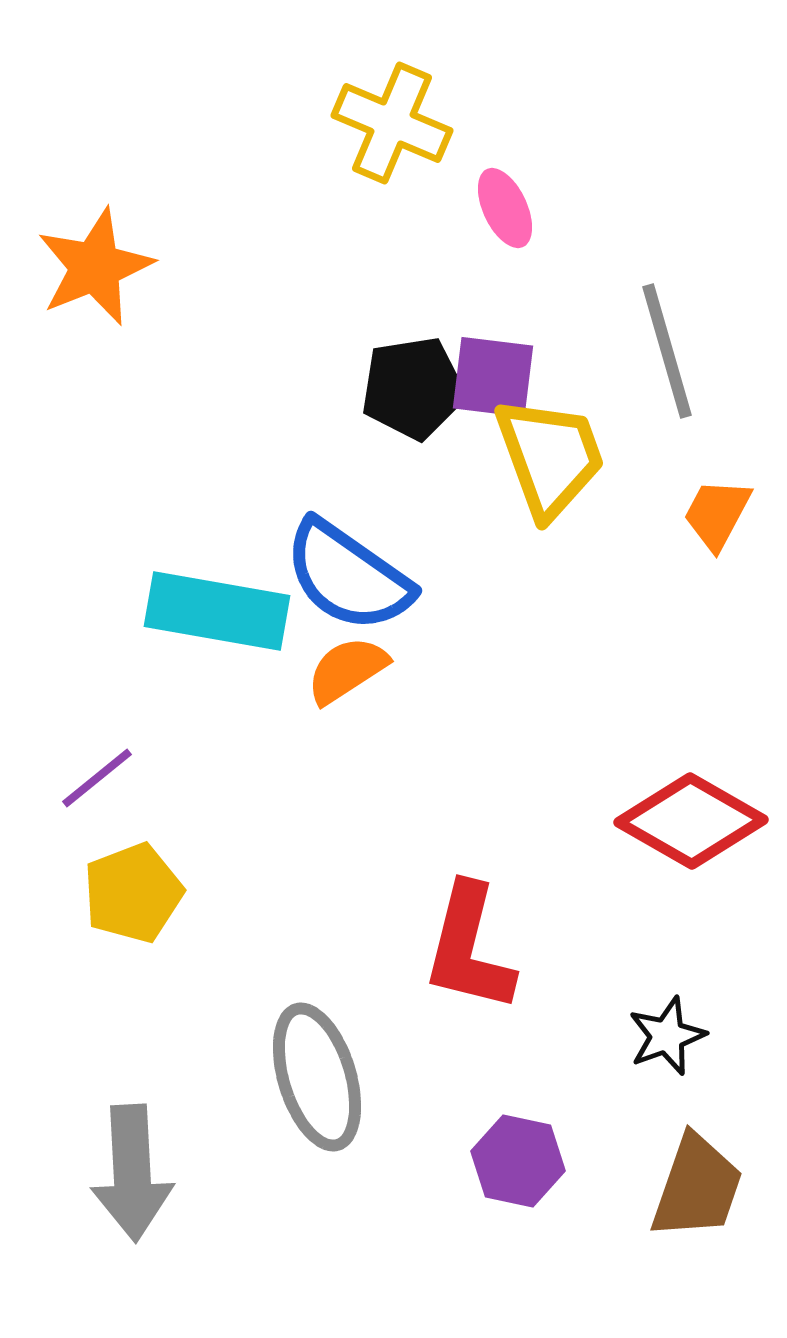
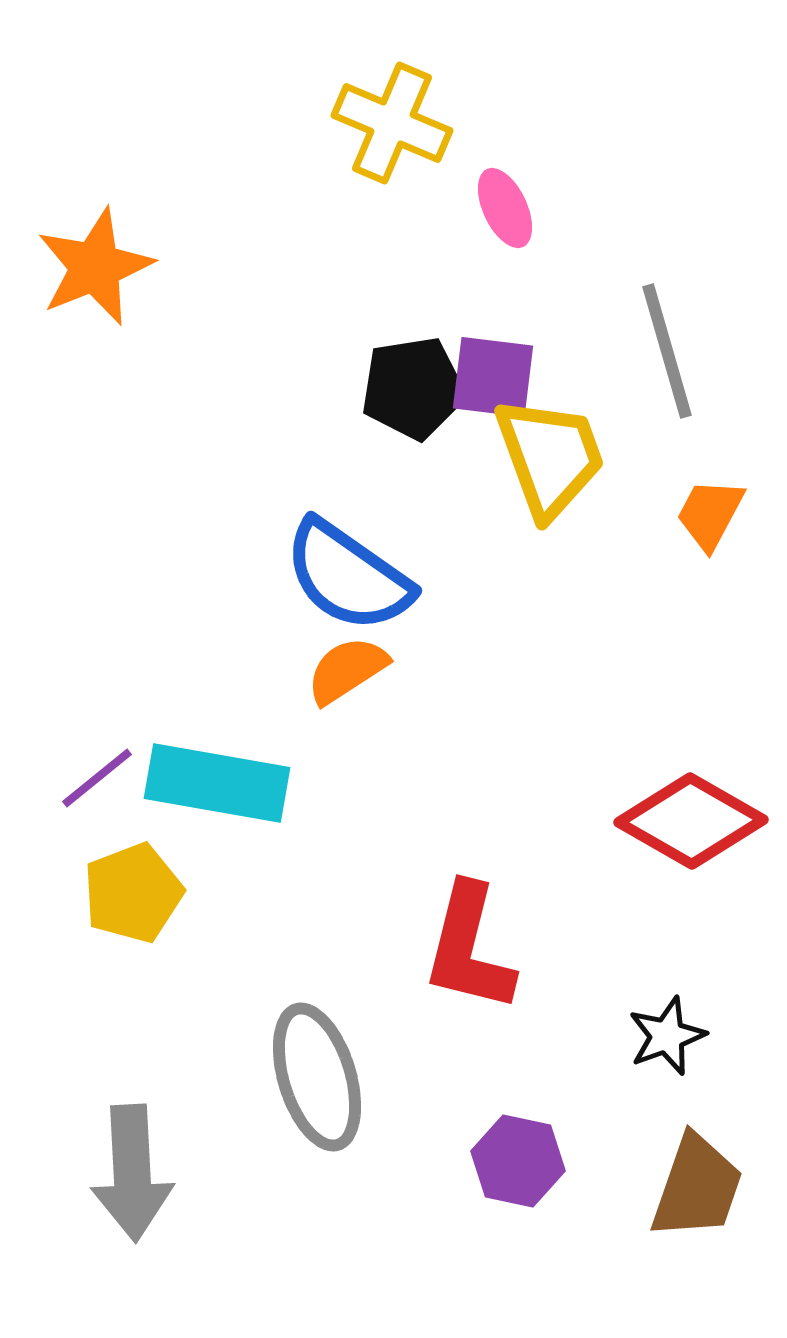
orange trapezoid: moved 7 px left
cyan rectangle: moved 172 px down
